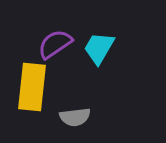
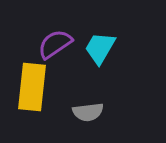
cyan trapezoid: moved 1 px right
gray semicircle: moved 13 px right, 5 px up
